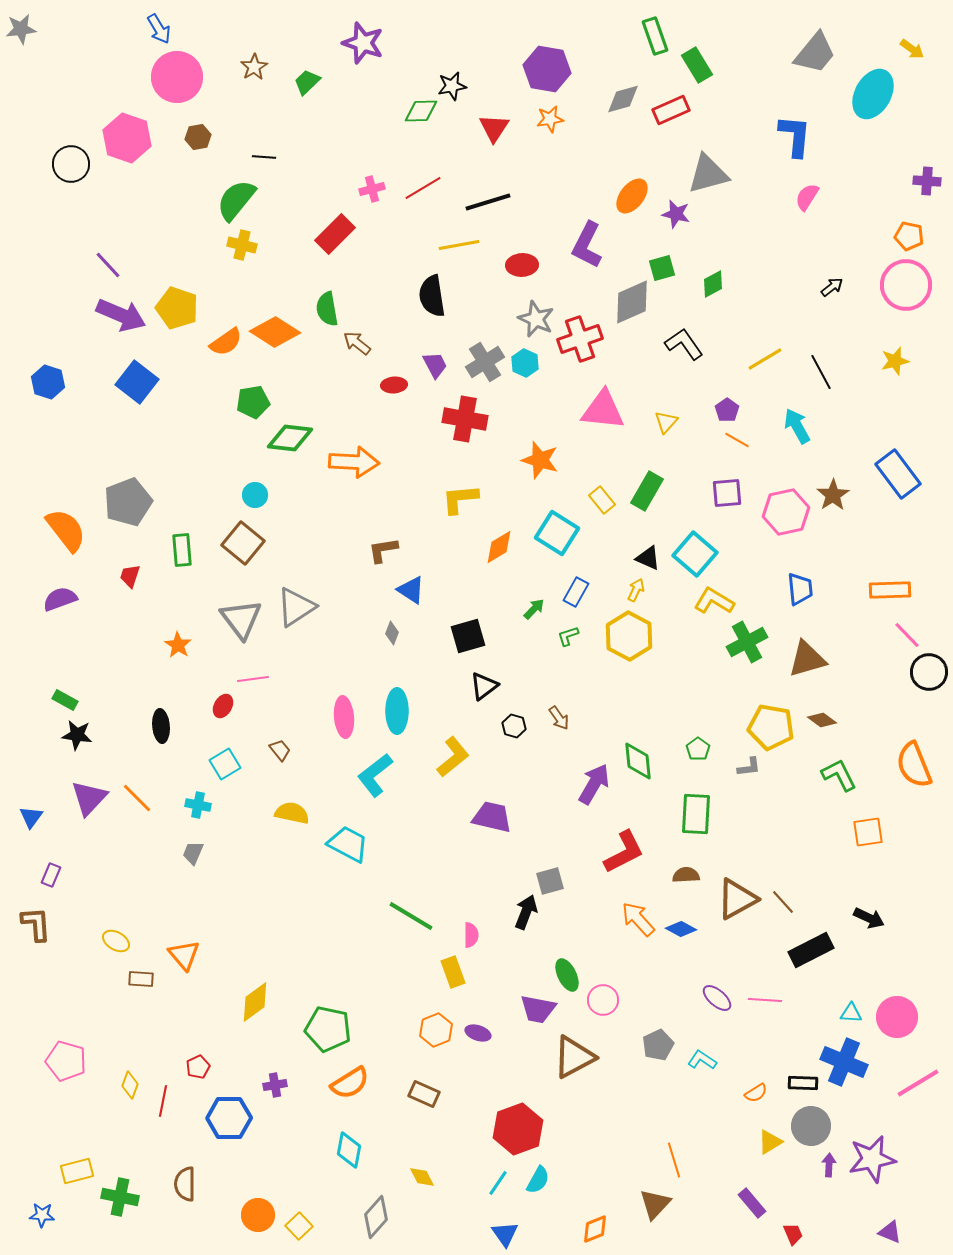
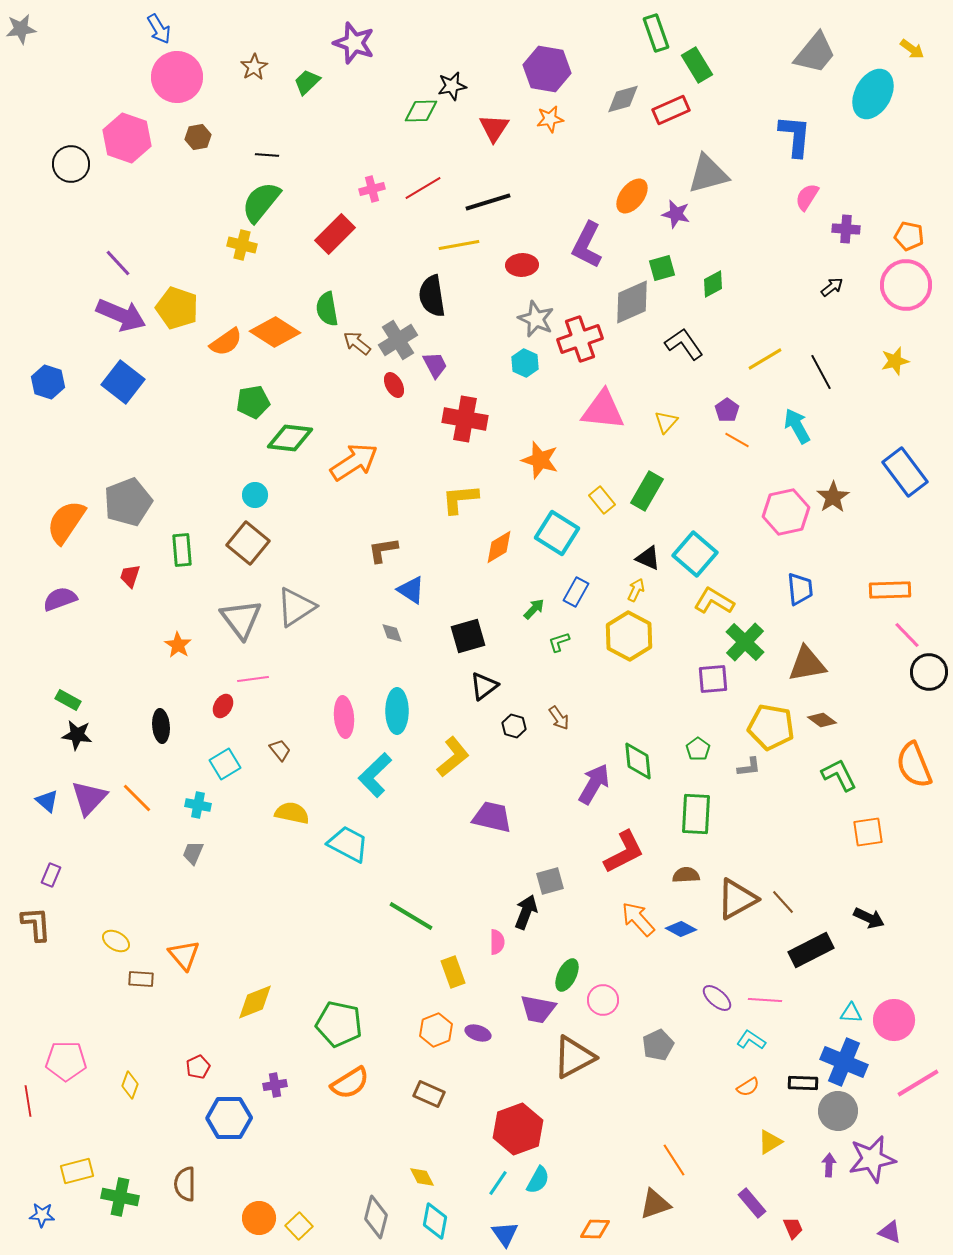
green rectangle at (655, 36): moved 1 px right, 3 px up
purple star at (363, 43): moved 9 px left
black line at (264, 157): moved 3 px right, 2 px up
purple cross at (927, 181): moved 81 px left, 48 px down
green semicircle at (236, 200): moved 25 px right, 2 px down
purple line at (108, 265): moved 10 px right, 2 px up
gray cross at (485, 362): moved 87 px left, 22 px up
blue square at (137, 382): moved 14 px left
red ellipse at (394, 385): rotated 65 degrees clockwise
orange arrow at (354, 462): rotated 36 degrees counterclockwise
blue rectangle at (898, 474): moved 7 px right, 2 px up
purple square at (727, 493): moved 14 px left, 186 px down
brown star at (833, 495): moved 2 px down
orange semicircle at (66, 530): moved 8 px up; rotated 108 degrees counterclockwise
brown square at (243, 543): moved 5 px right
gray diamond at (392, 633): rotated 40 degrees counterclockwise
green L-shape at (568, 636): moved 9 px left, 6 px down
green cross at (747, 642): moved 2 px left; rotated 18 degrees counterclockwise
brown triangle at (807, 659): moved 5 px down; rotated 6 degrees clockwise
green rectangle at (65, 700): moved 3 px right
cyan L-shape at (375, 775): rotated 6 degrees counterclockwise
blue triangle at (31, 817): moved 16 px right, 16 px up; rotated 25 degrees counterclockwise
pink semicircle at (471, 935): moved 26 px right, 7 px down
green ellipse at (567, 975): rotated 52 degrees clockwise
yellow diamond at (255, 1002): rotated 15 degrees clockwise
pink circle at (897, 1017): moved 3 px left, 3 px down
green pentagon at (328, 1029): moved 11 px right, 5 px up
cyan L-shape at (702, 1060): moved 49 px right, 20 px up
pink pentagon at (66, 1061): rotated 15 degrees counterclockwise
orange semicircle at (756, 1093): moved 8 px left, 6 px up
brown rectangle at (424, 1094): moved 5 px right
red line at (163, 1101): moved 135 px left; rotated 20 degrees counterclockwise
gray circle at (811, 1126): moved 27 px right, 15 px up
cyan diamond at (349, 1150): moved 86 px right, 71 px down
orange line at (674, 1160): rotated 16 degrees counterclockwise
brown triangle at (655, 1204): rotated 28 degrees clockwise
orange circle at (258, 1215): moved 1 px right, 3 px down
gray diamond at (376, 1217): rotated 27 degrees counterclockwise
orange diamond at (595, 1229): rotated 24 degrees clockwise
red trapezoid at (793, 1234): moved 6 px up
